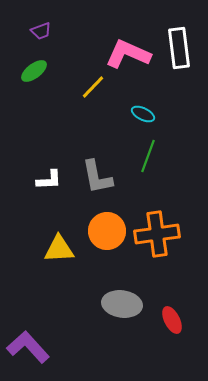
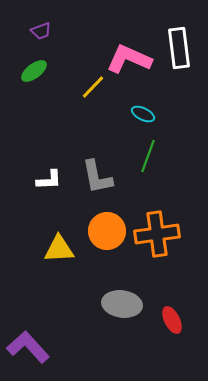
pink L-shape: moved 1 px right, 5 px down
